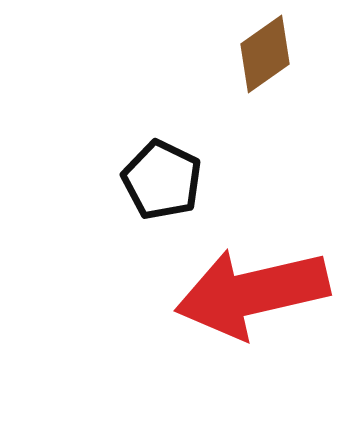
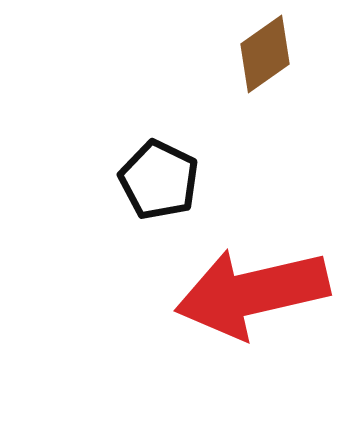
black pentagon: moved 3 px left
